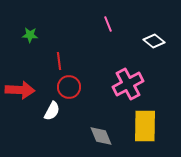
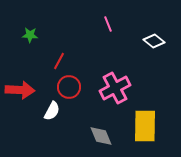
red line: rotated 36 degrees clockwise
pink cross: moved 13 px left, 4 px down
